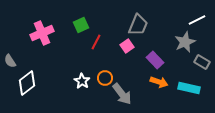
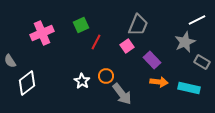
purple rectangle: moved 3 px left
orange circle: moved 1 px right, 2 px up
orange arrow: rotated 12 degrees counterclockwise
